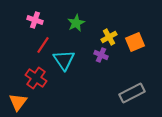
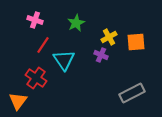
orange square: moved 1 px right; rotated 18 degrees clockwise
orange triangle: moved 1 px up
